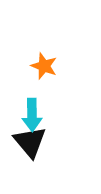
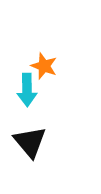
cyan arrow: moved 5 px left, 25 px up
